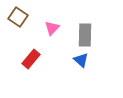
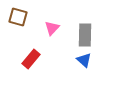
brown square: rotated 18 degrees counterclockwise
blue triangle: moved 3 px right
